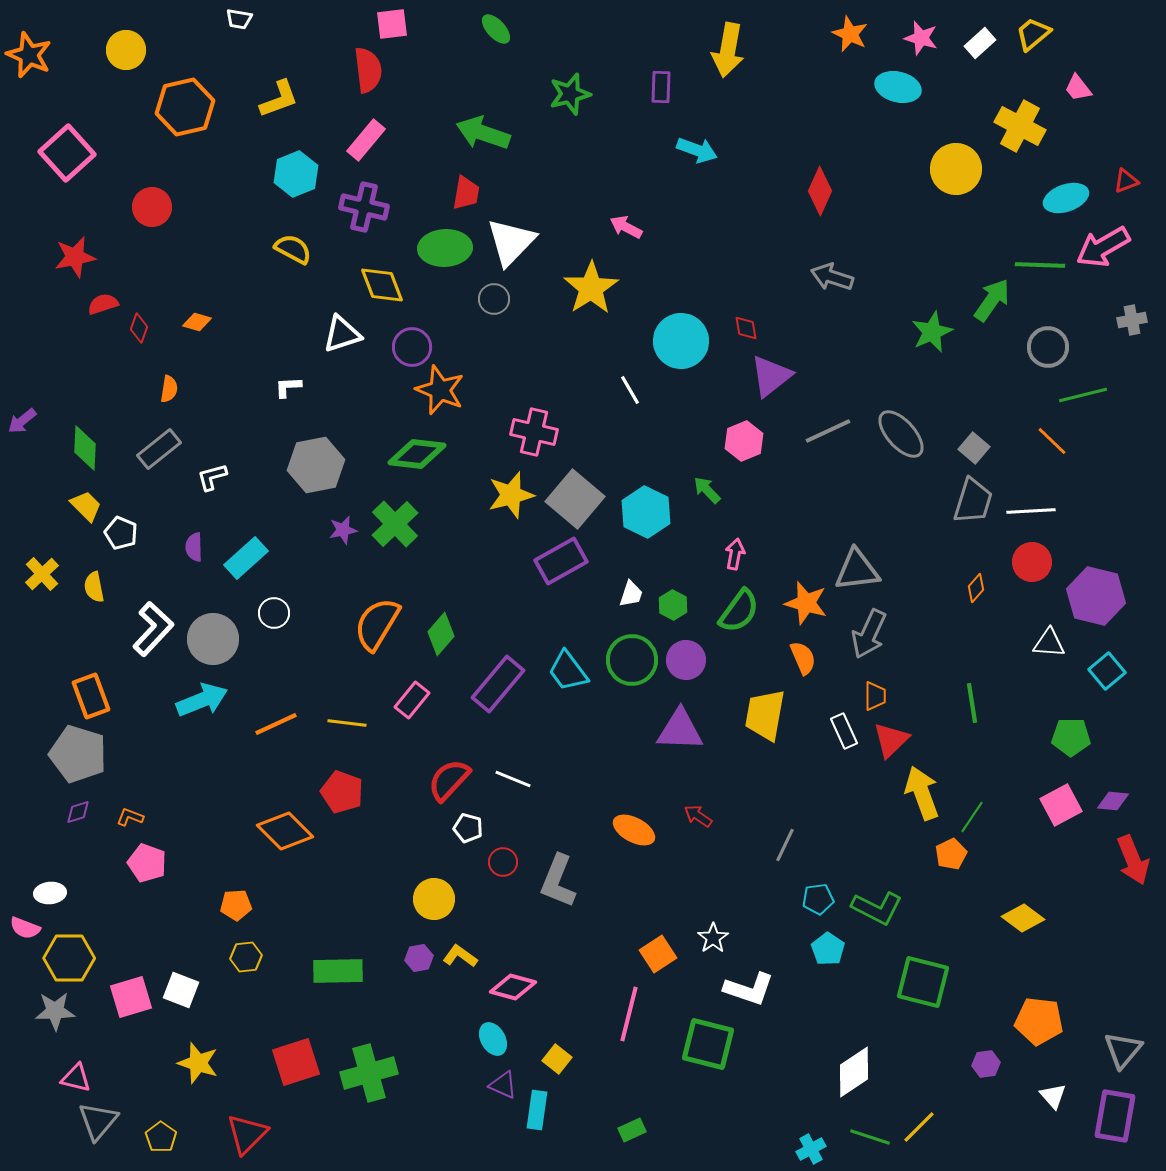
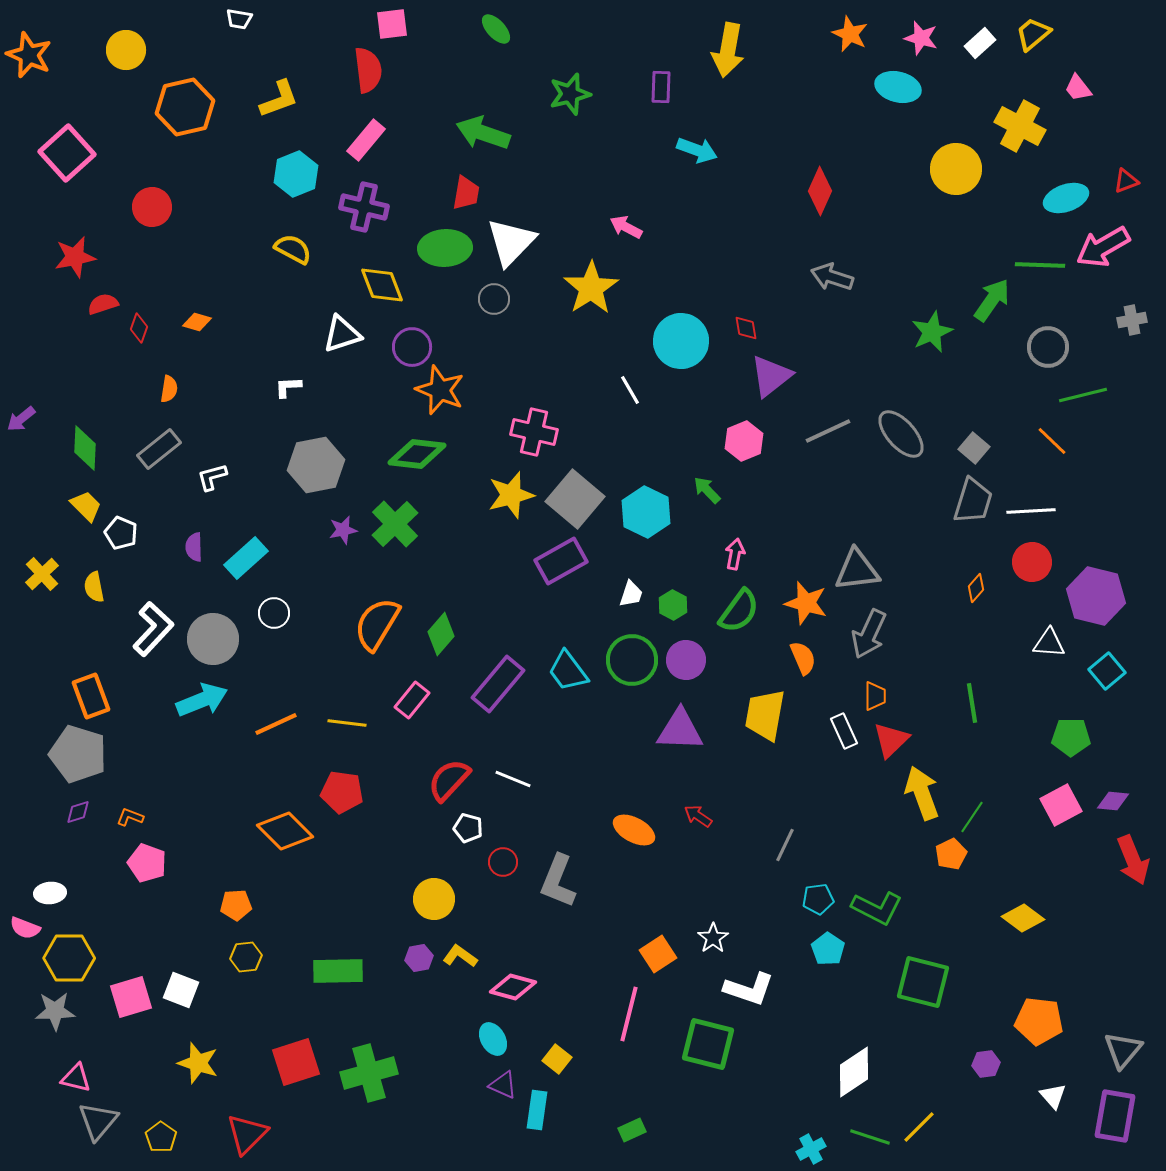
purple arrow at (22, 421): moved 1 px left, 2 px up
red pentagon at (342, 792): rotated 12 degrees counterclockwise
